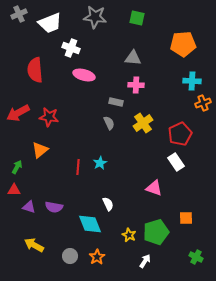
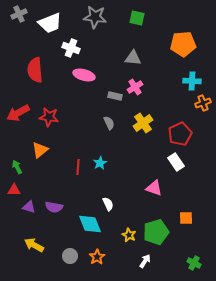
pink cross: moved 1 px left, 2 px down; rotated 35 degrees counterclockwise
gray rectangle: moved 1 px left, 6 px up
green arrow: rotated 56 degrees counterclockwise
green cross: moved 2 px left, 6 px down
